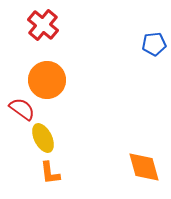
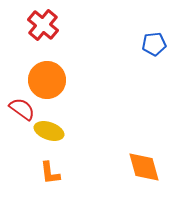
yellow ellipse: moved 6 px right, 7 px up; rotated 44 degrees counterclockwise
